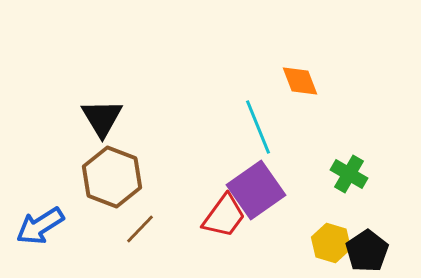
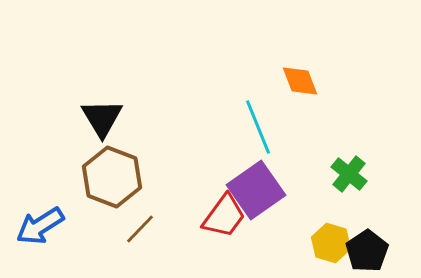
green cross: rotated 9 degrees clockwise
